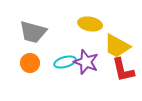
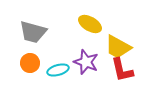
yellow ellipse: rotated 20 degrees clockwise
yellow trapezoid: moved 1 px right, 1 px down
cyan ellipse: moved 7 px left, 8 px down
red L-shape: moved 1 px left
